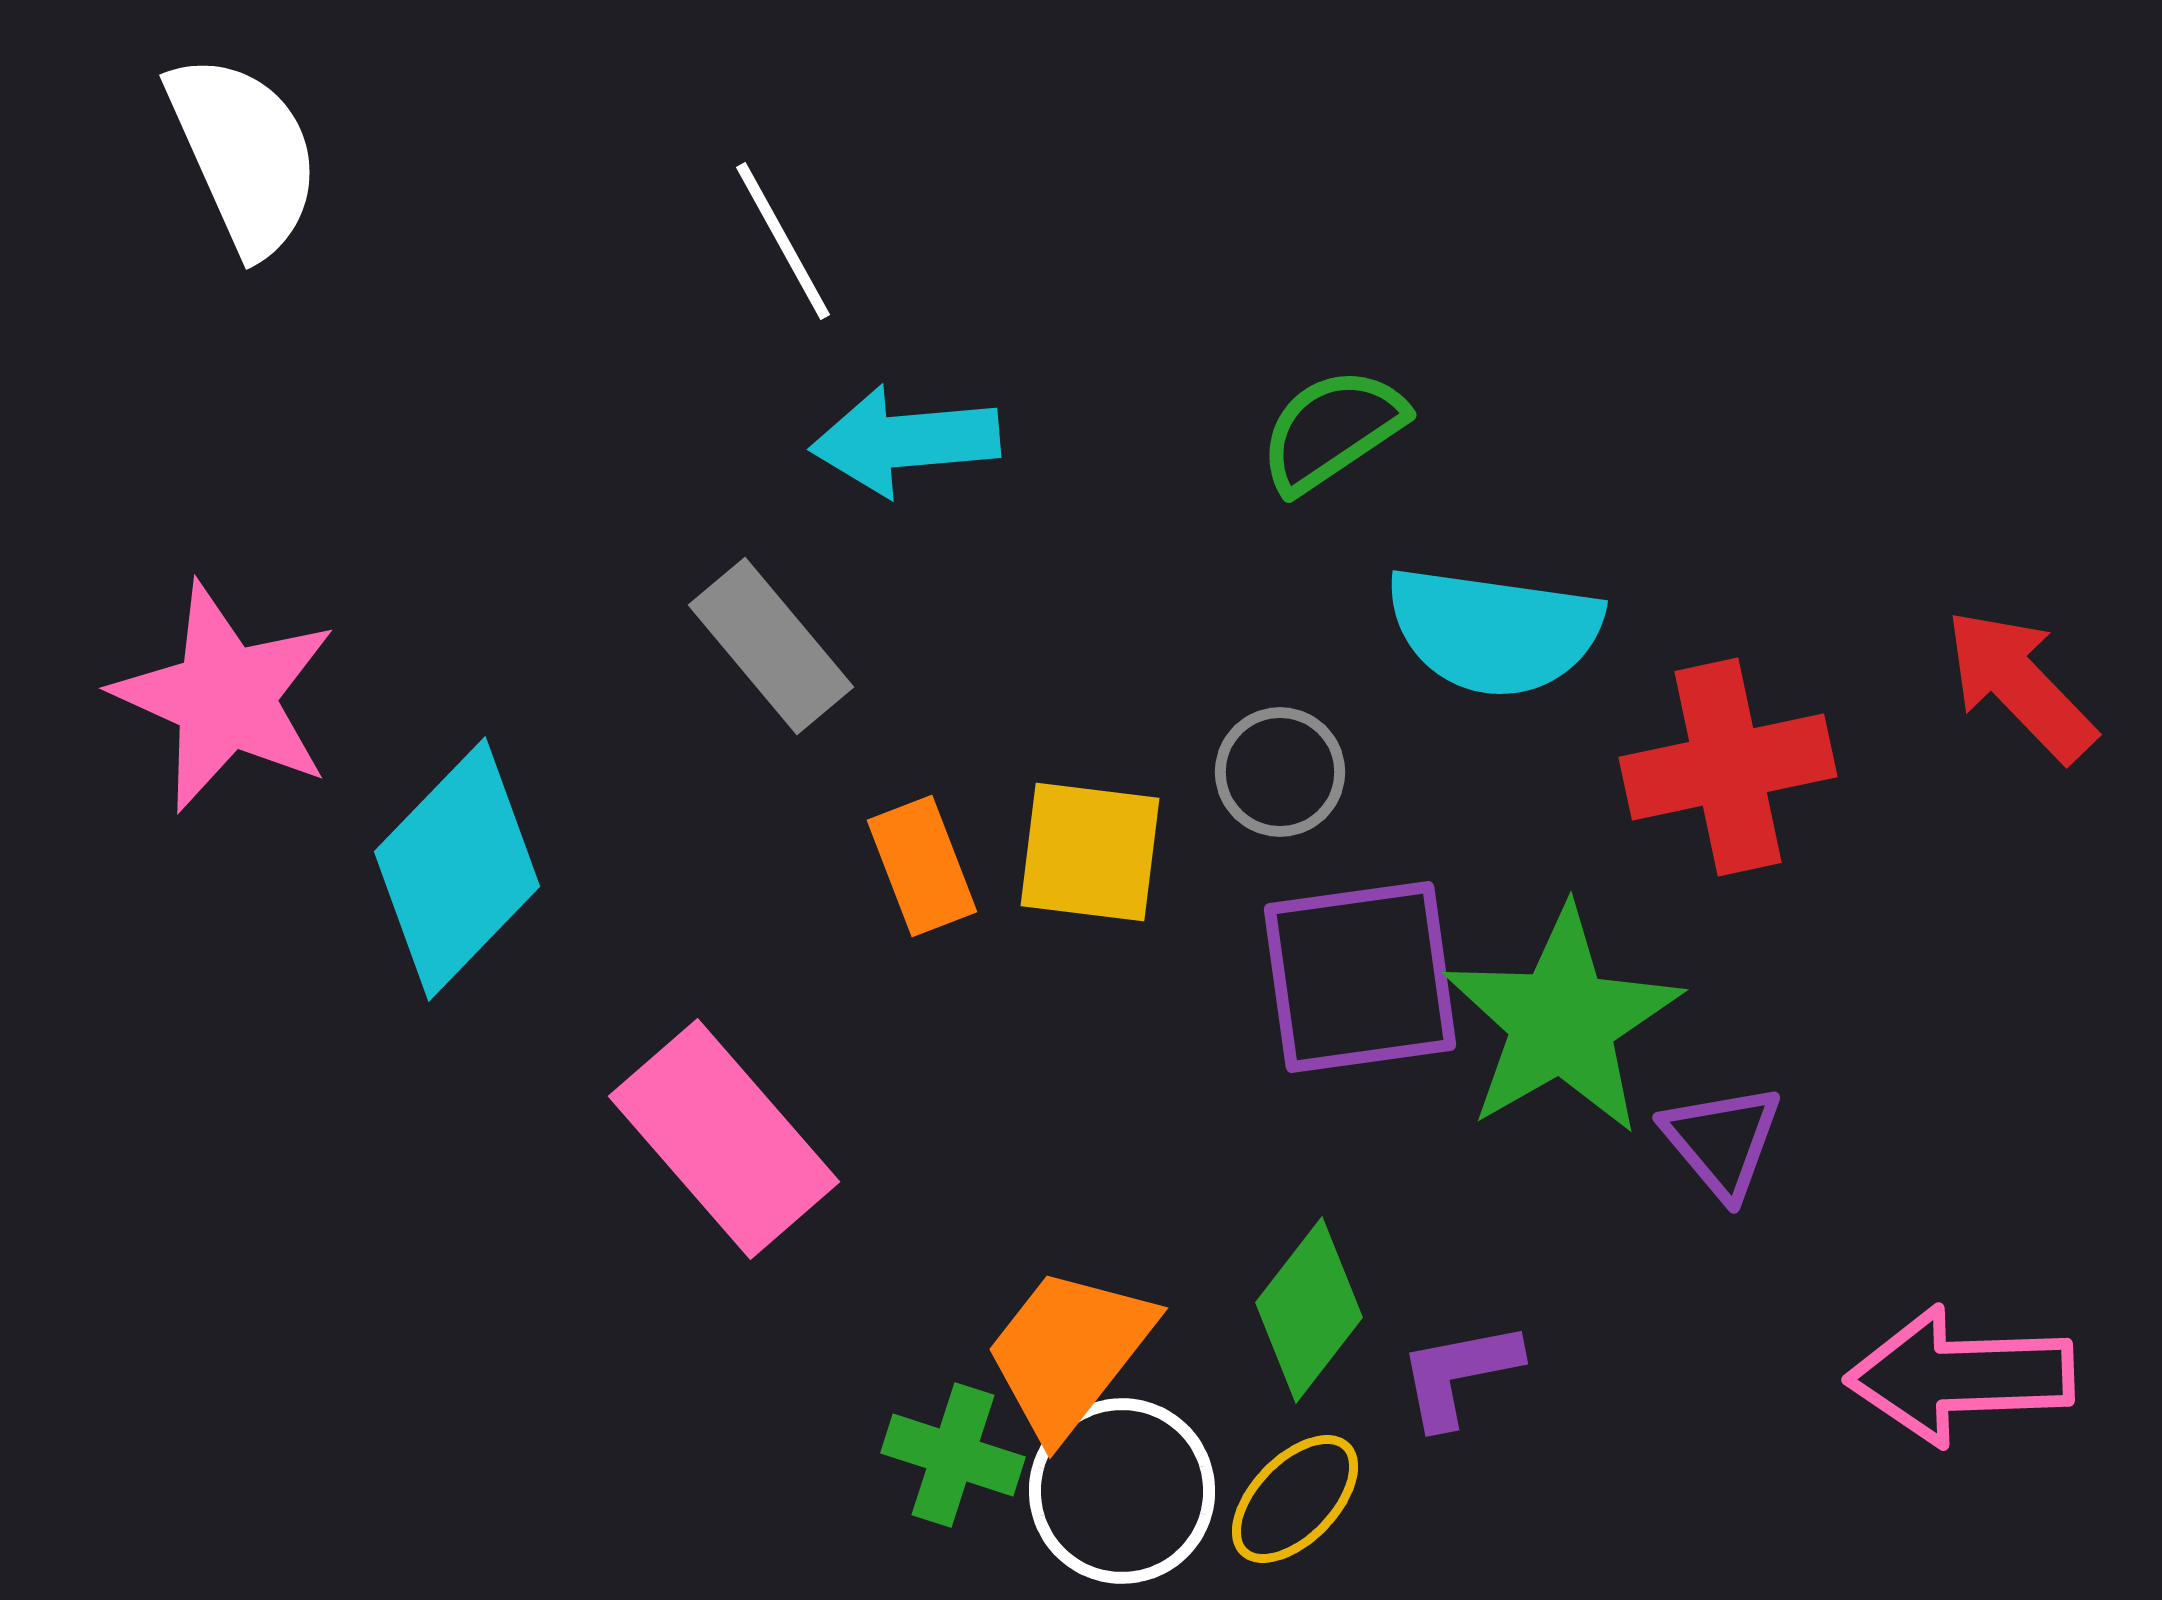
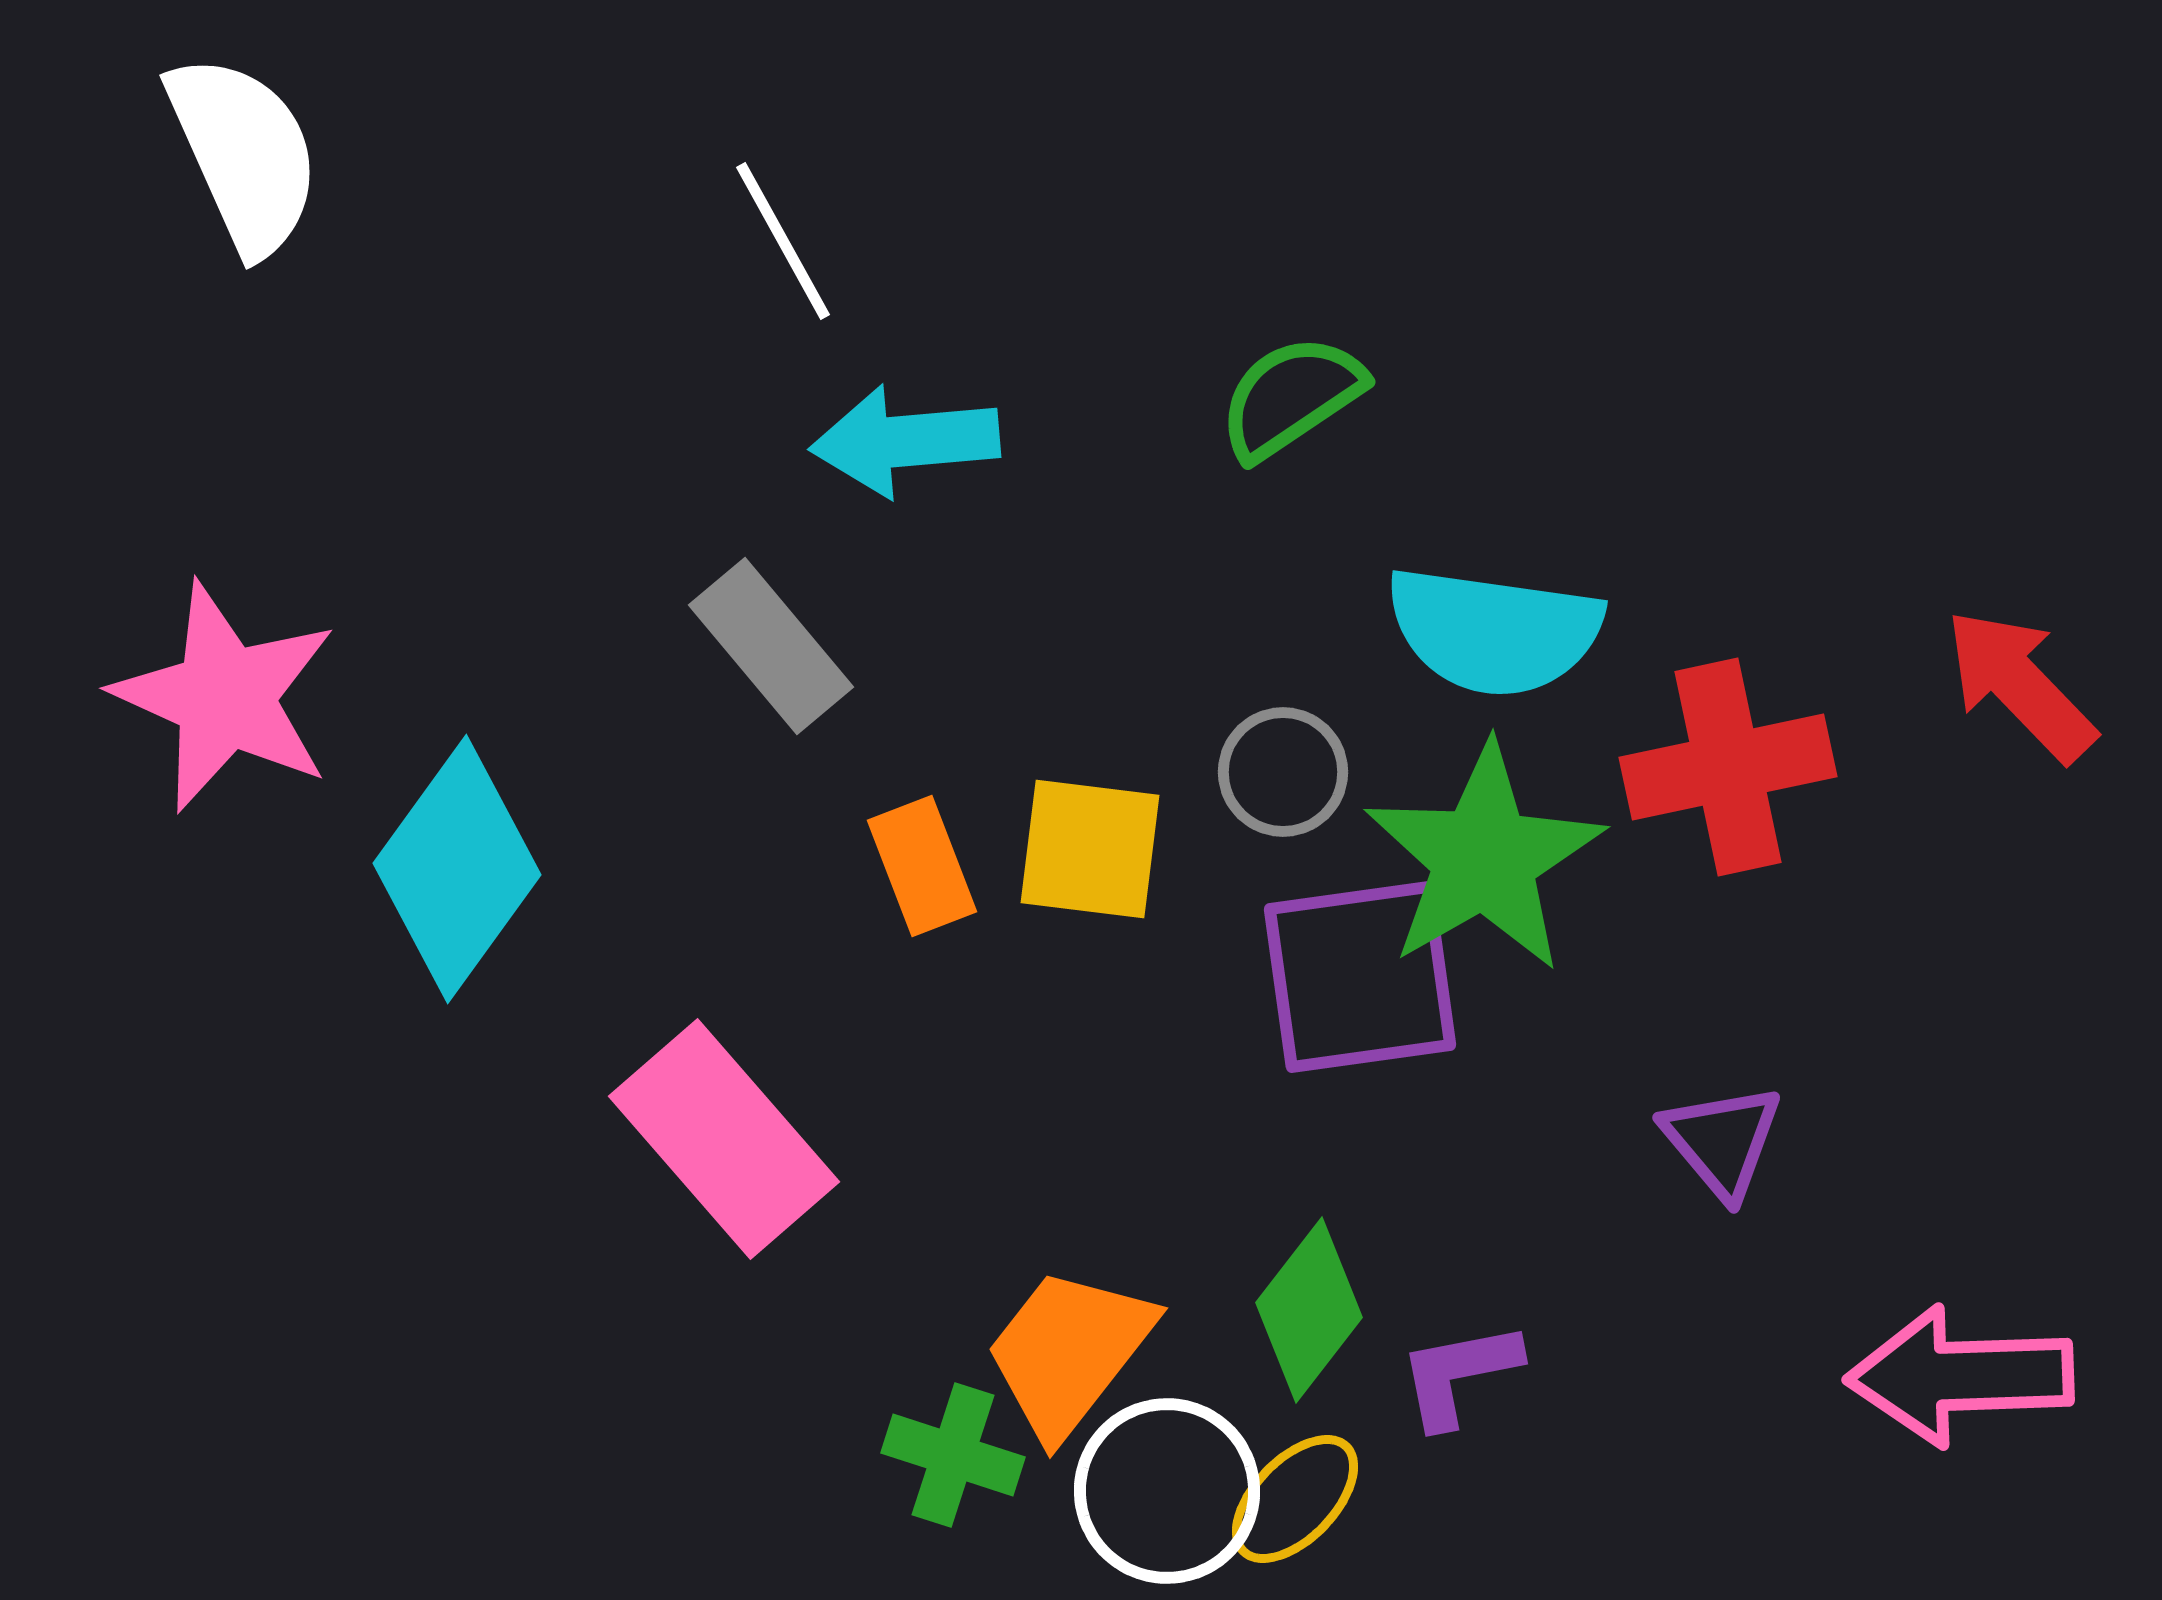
green semicircle: moved 41 px left, 33 px up
gray circle: moved 3 px right
yellow square: moved 3 px up
cyan diamond: rotated 8 degrees counterclockwise
green star: moved 78 px left, 163 px up
white circle: moved 45 px right
